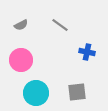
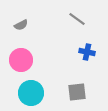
gray line: moved 17 px right, 6 px up
cyan circle: moved 5 px left
